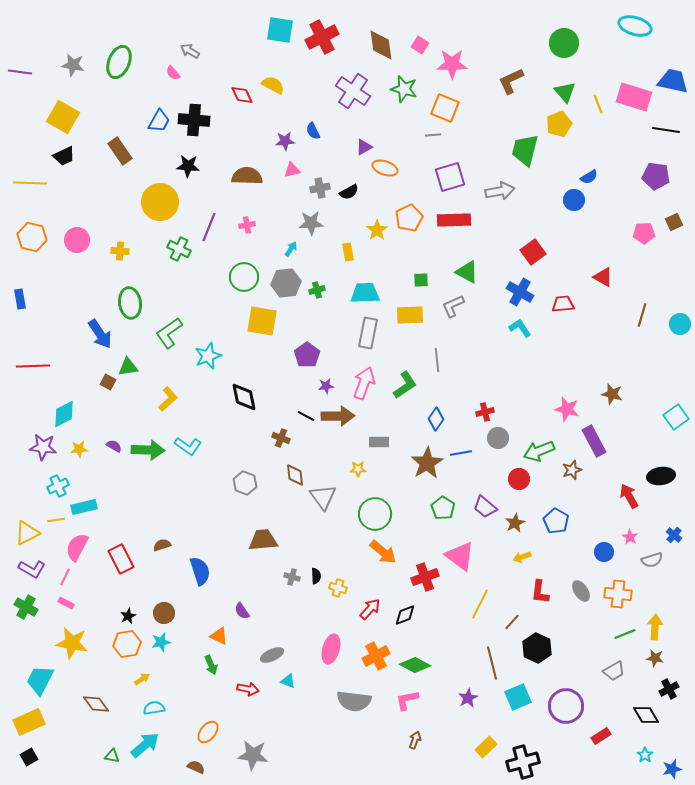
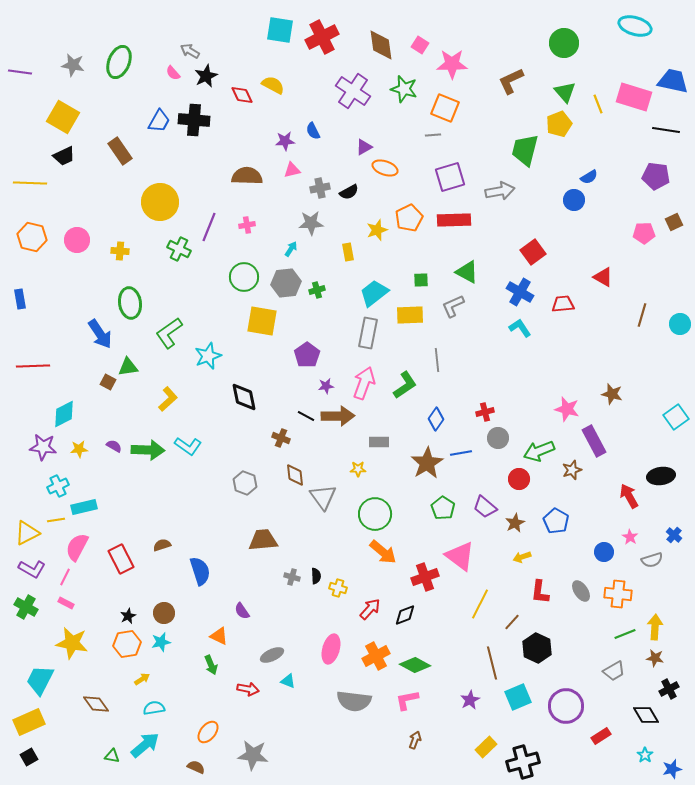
black star at (188, 166): moved 18 px right, 90 px up; rotated 30 degrees counterclockwise
yellow star at (377, 230): rotated 15 degrees clockwise
cyan trapezoid at (365, 293): moved 9 px right; rotated 36 degrees counterclockwise
purple star at (468, 698): moved 2 px right, 2 px down
